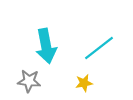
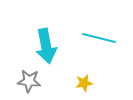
cyan line: moved 10 px up; rotated 52 degrees clockwise
